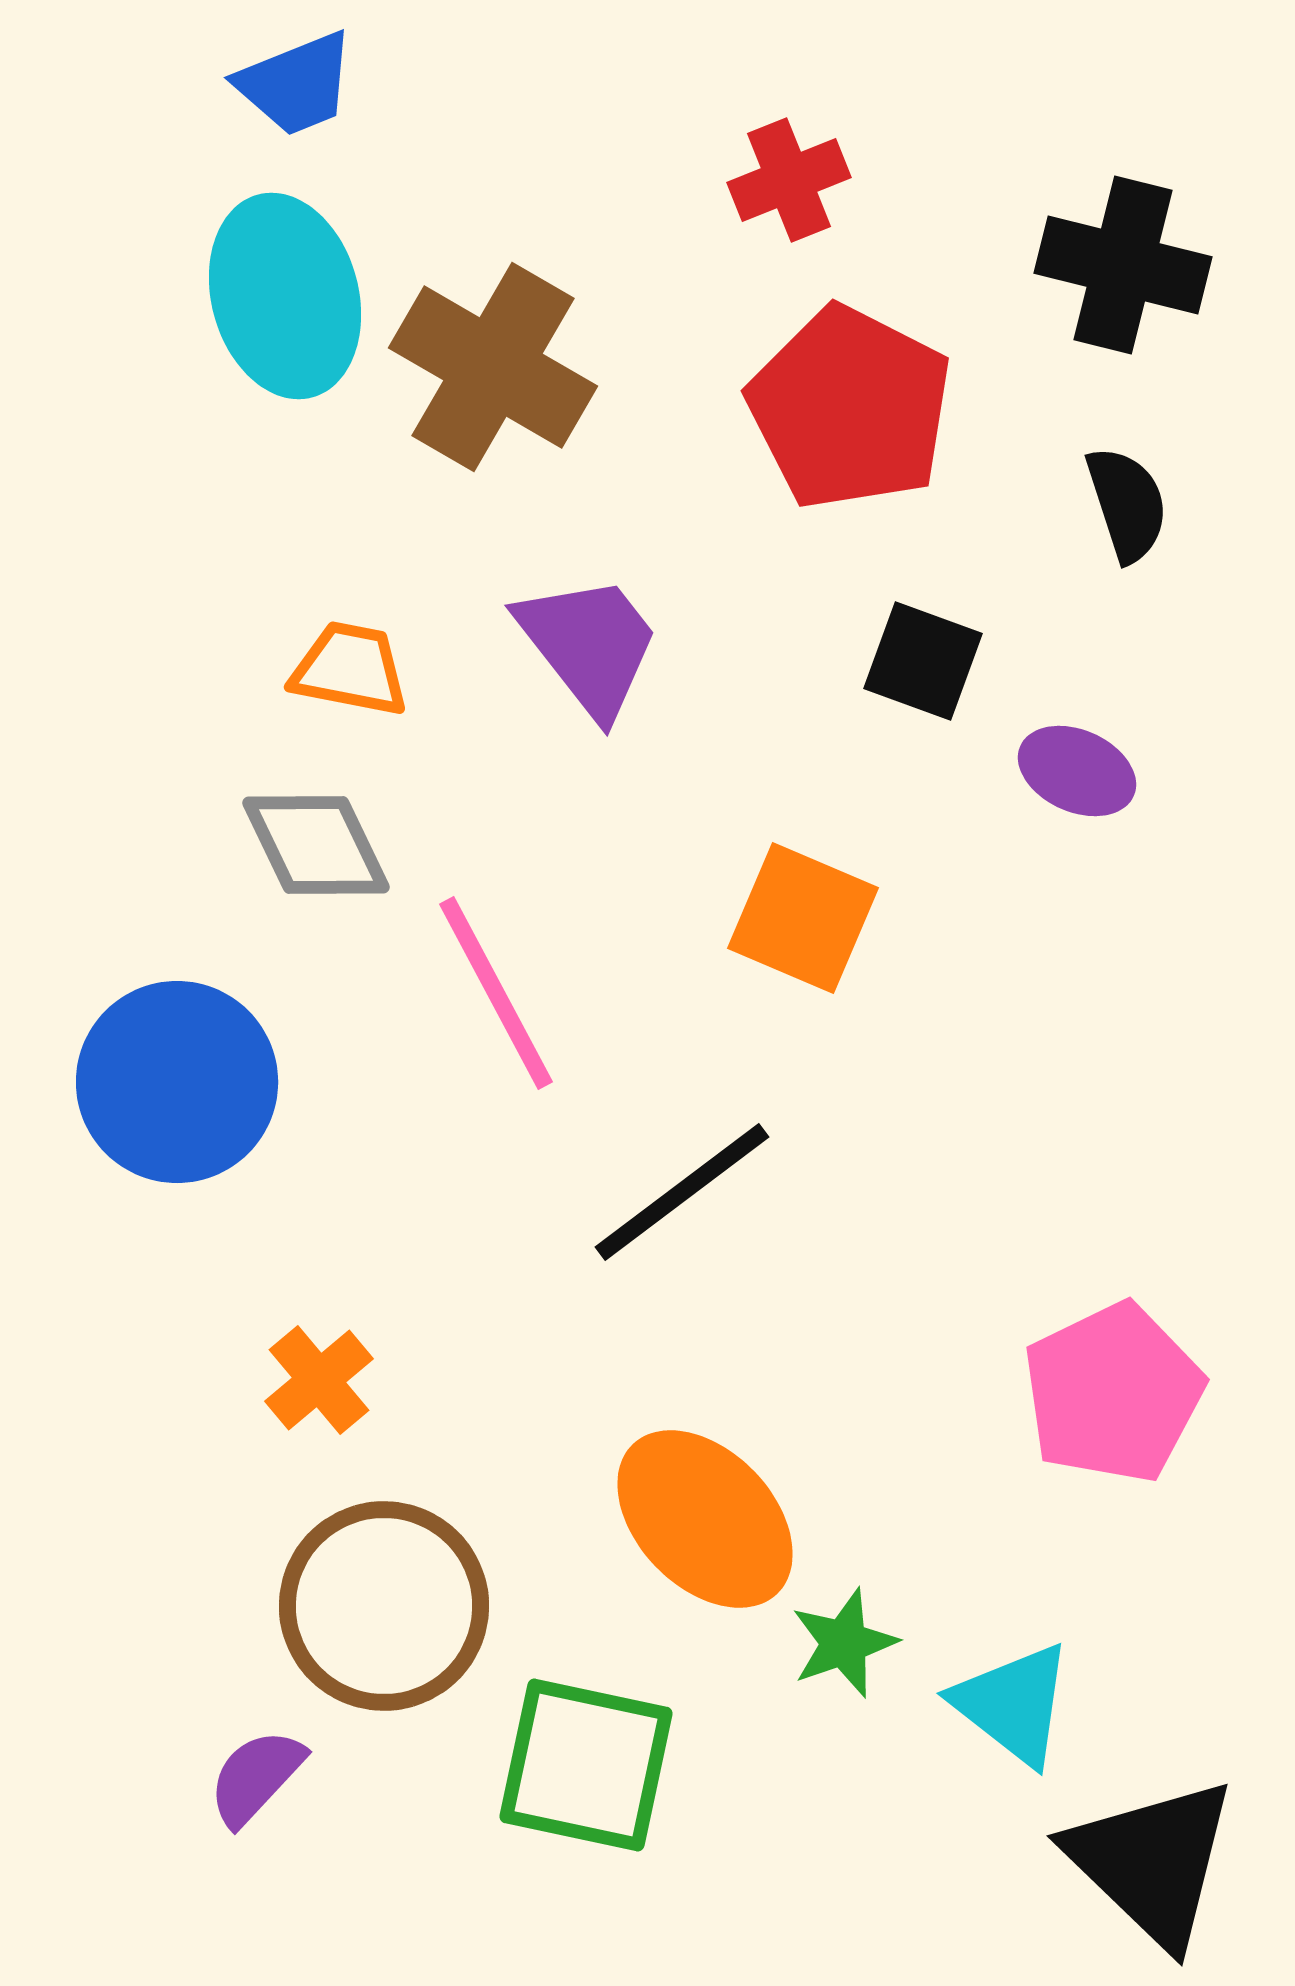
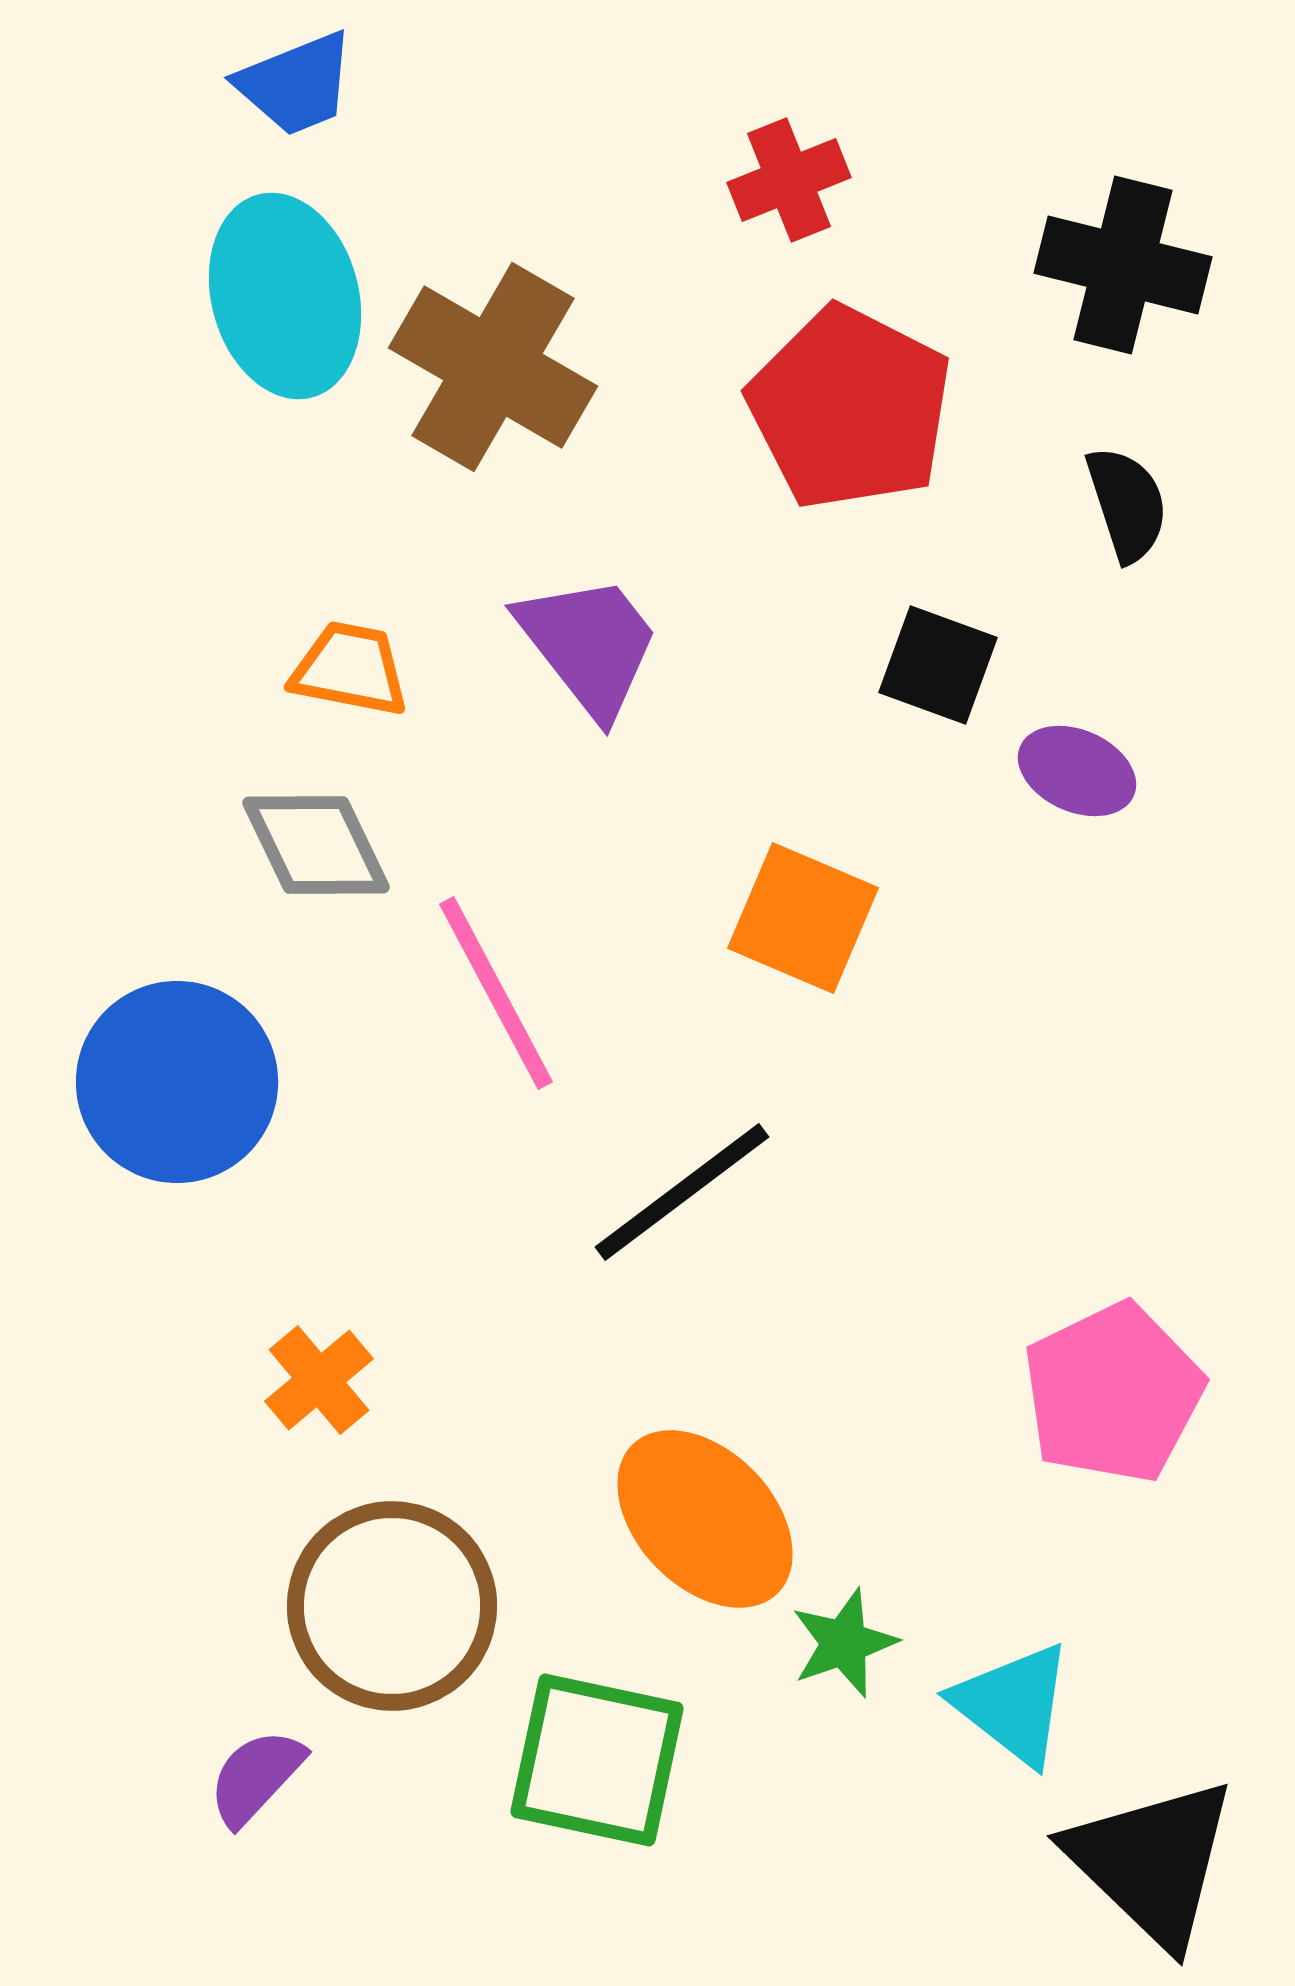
black square: moved 15 px right, 4 px down
brown circle: moved 8 px right
green square: moved 11 px right, 5 px up
